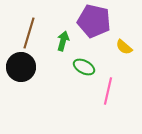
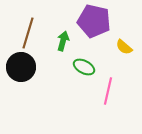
brown line: moved 1 px left
